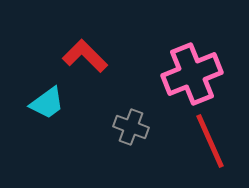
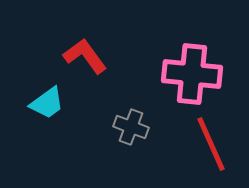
red L-shape: rotated 9 degrees clockwise
pink cross: rotated 28 degrees clockwise
red line: moved 1 px right, 3 px down
